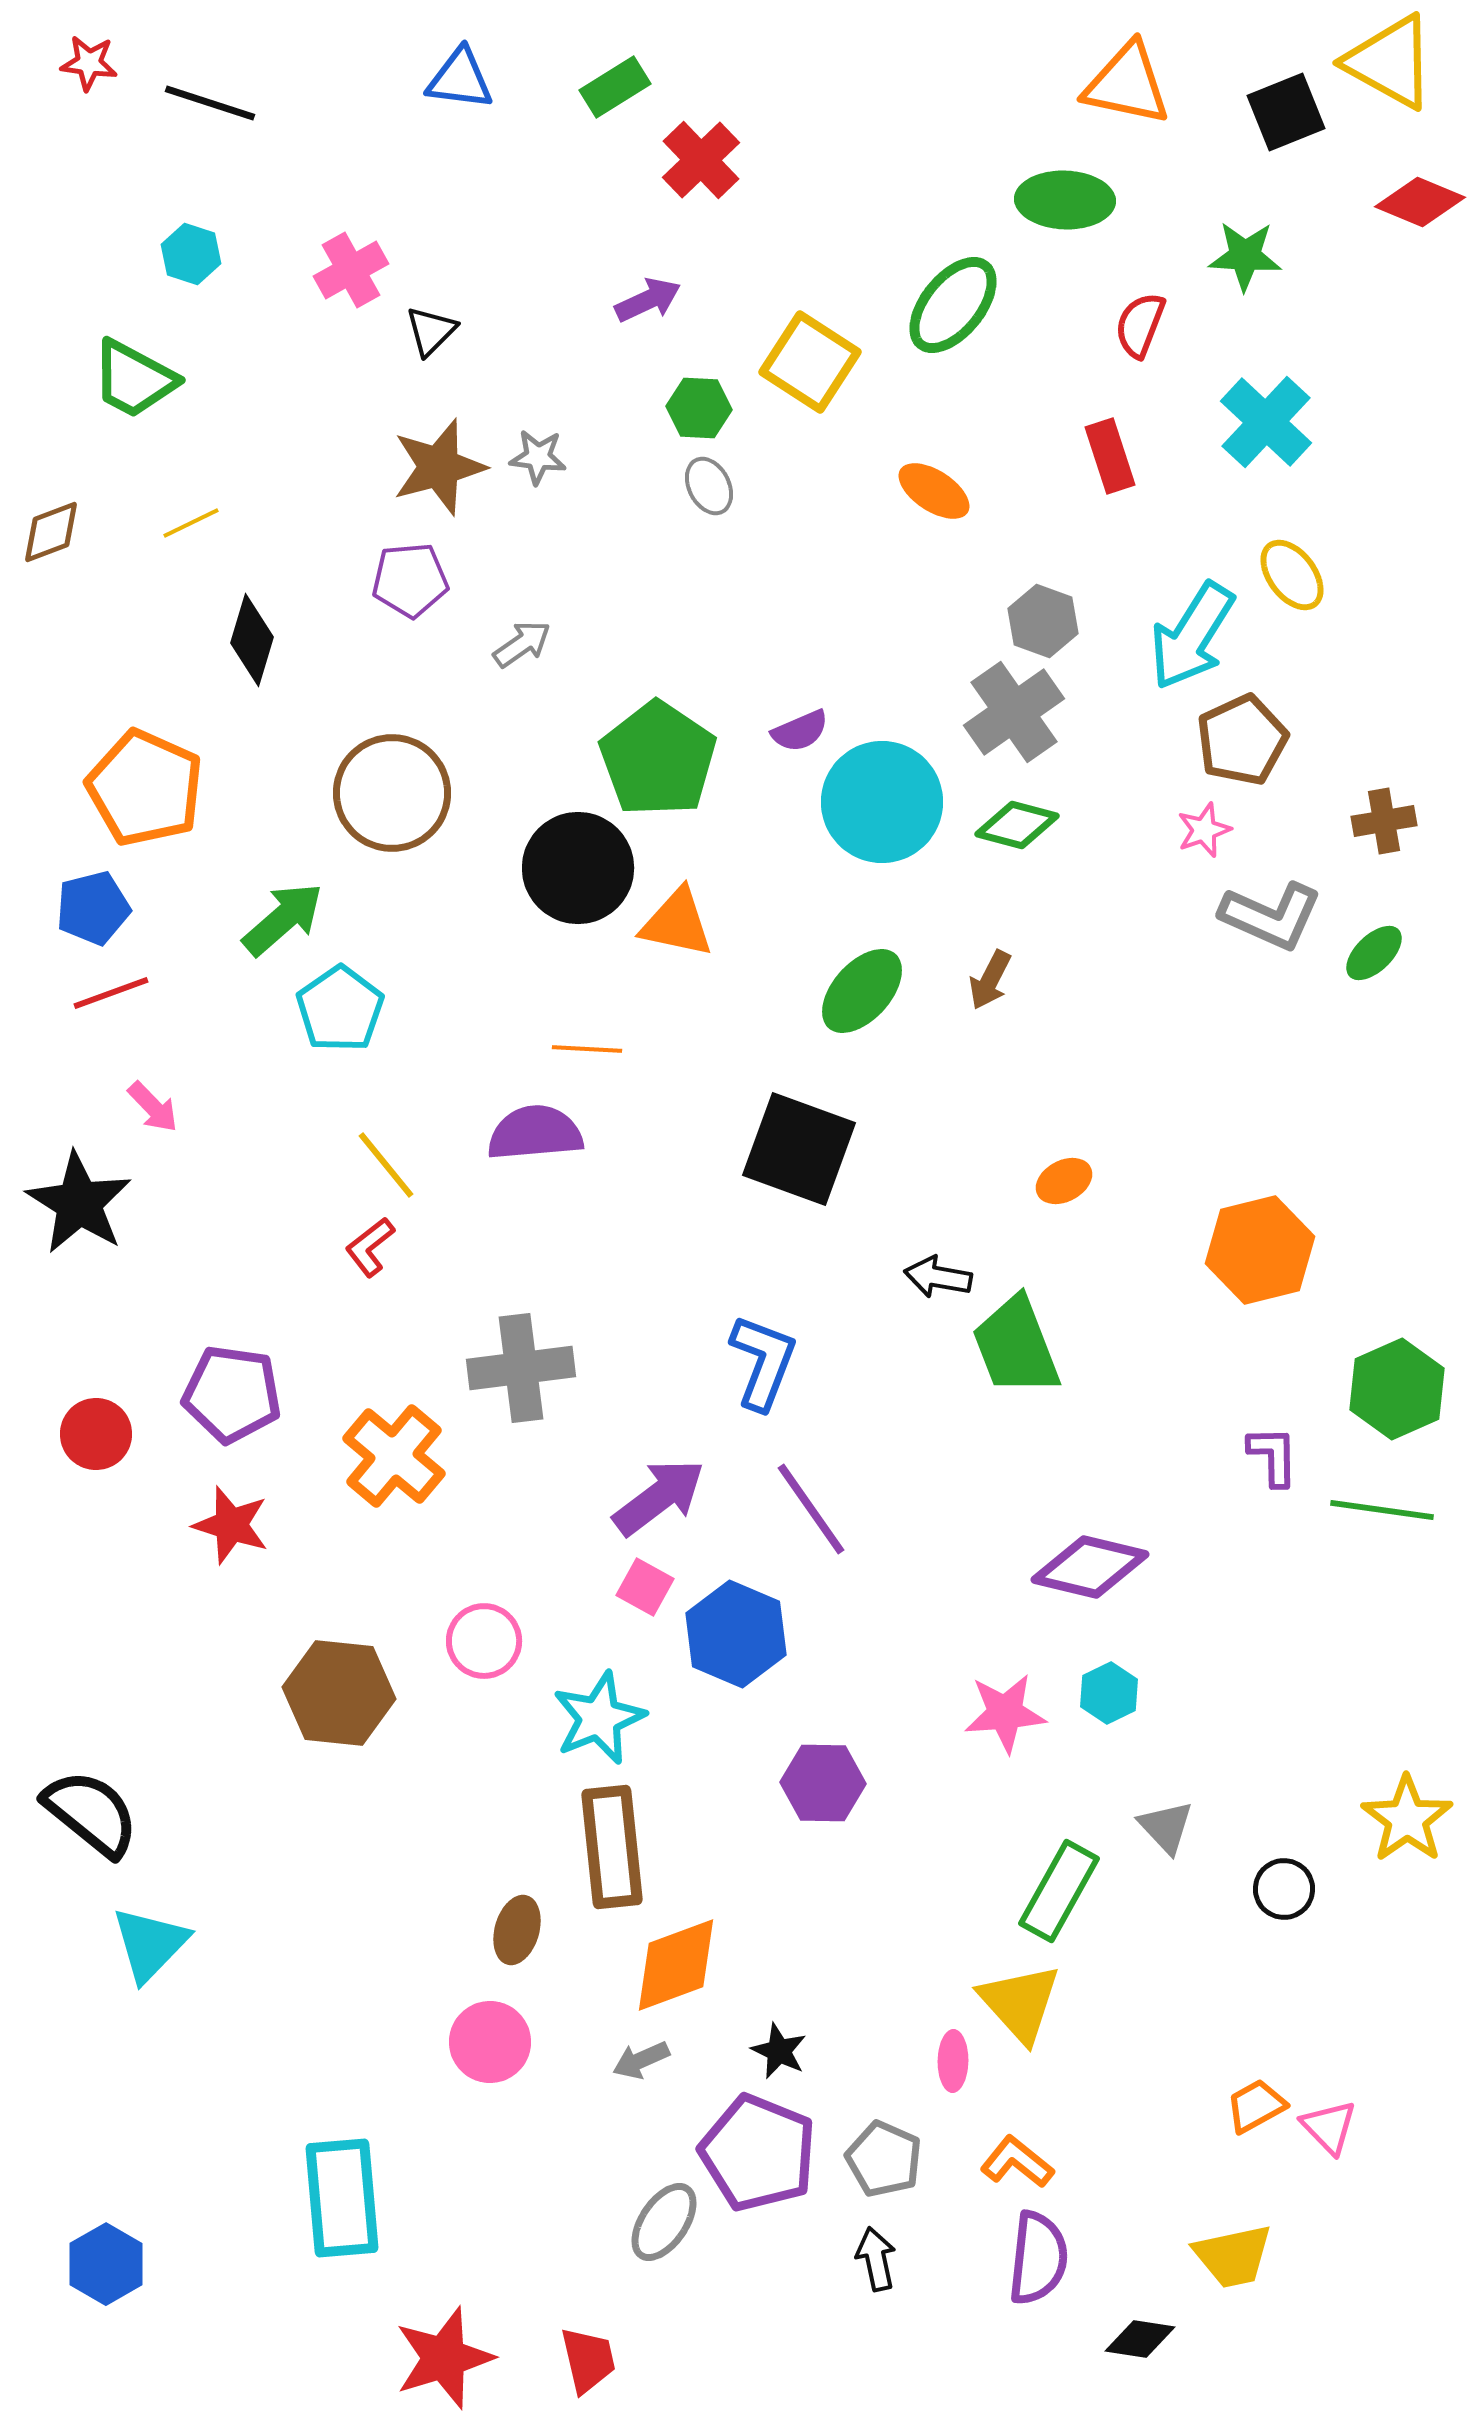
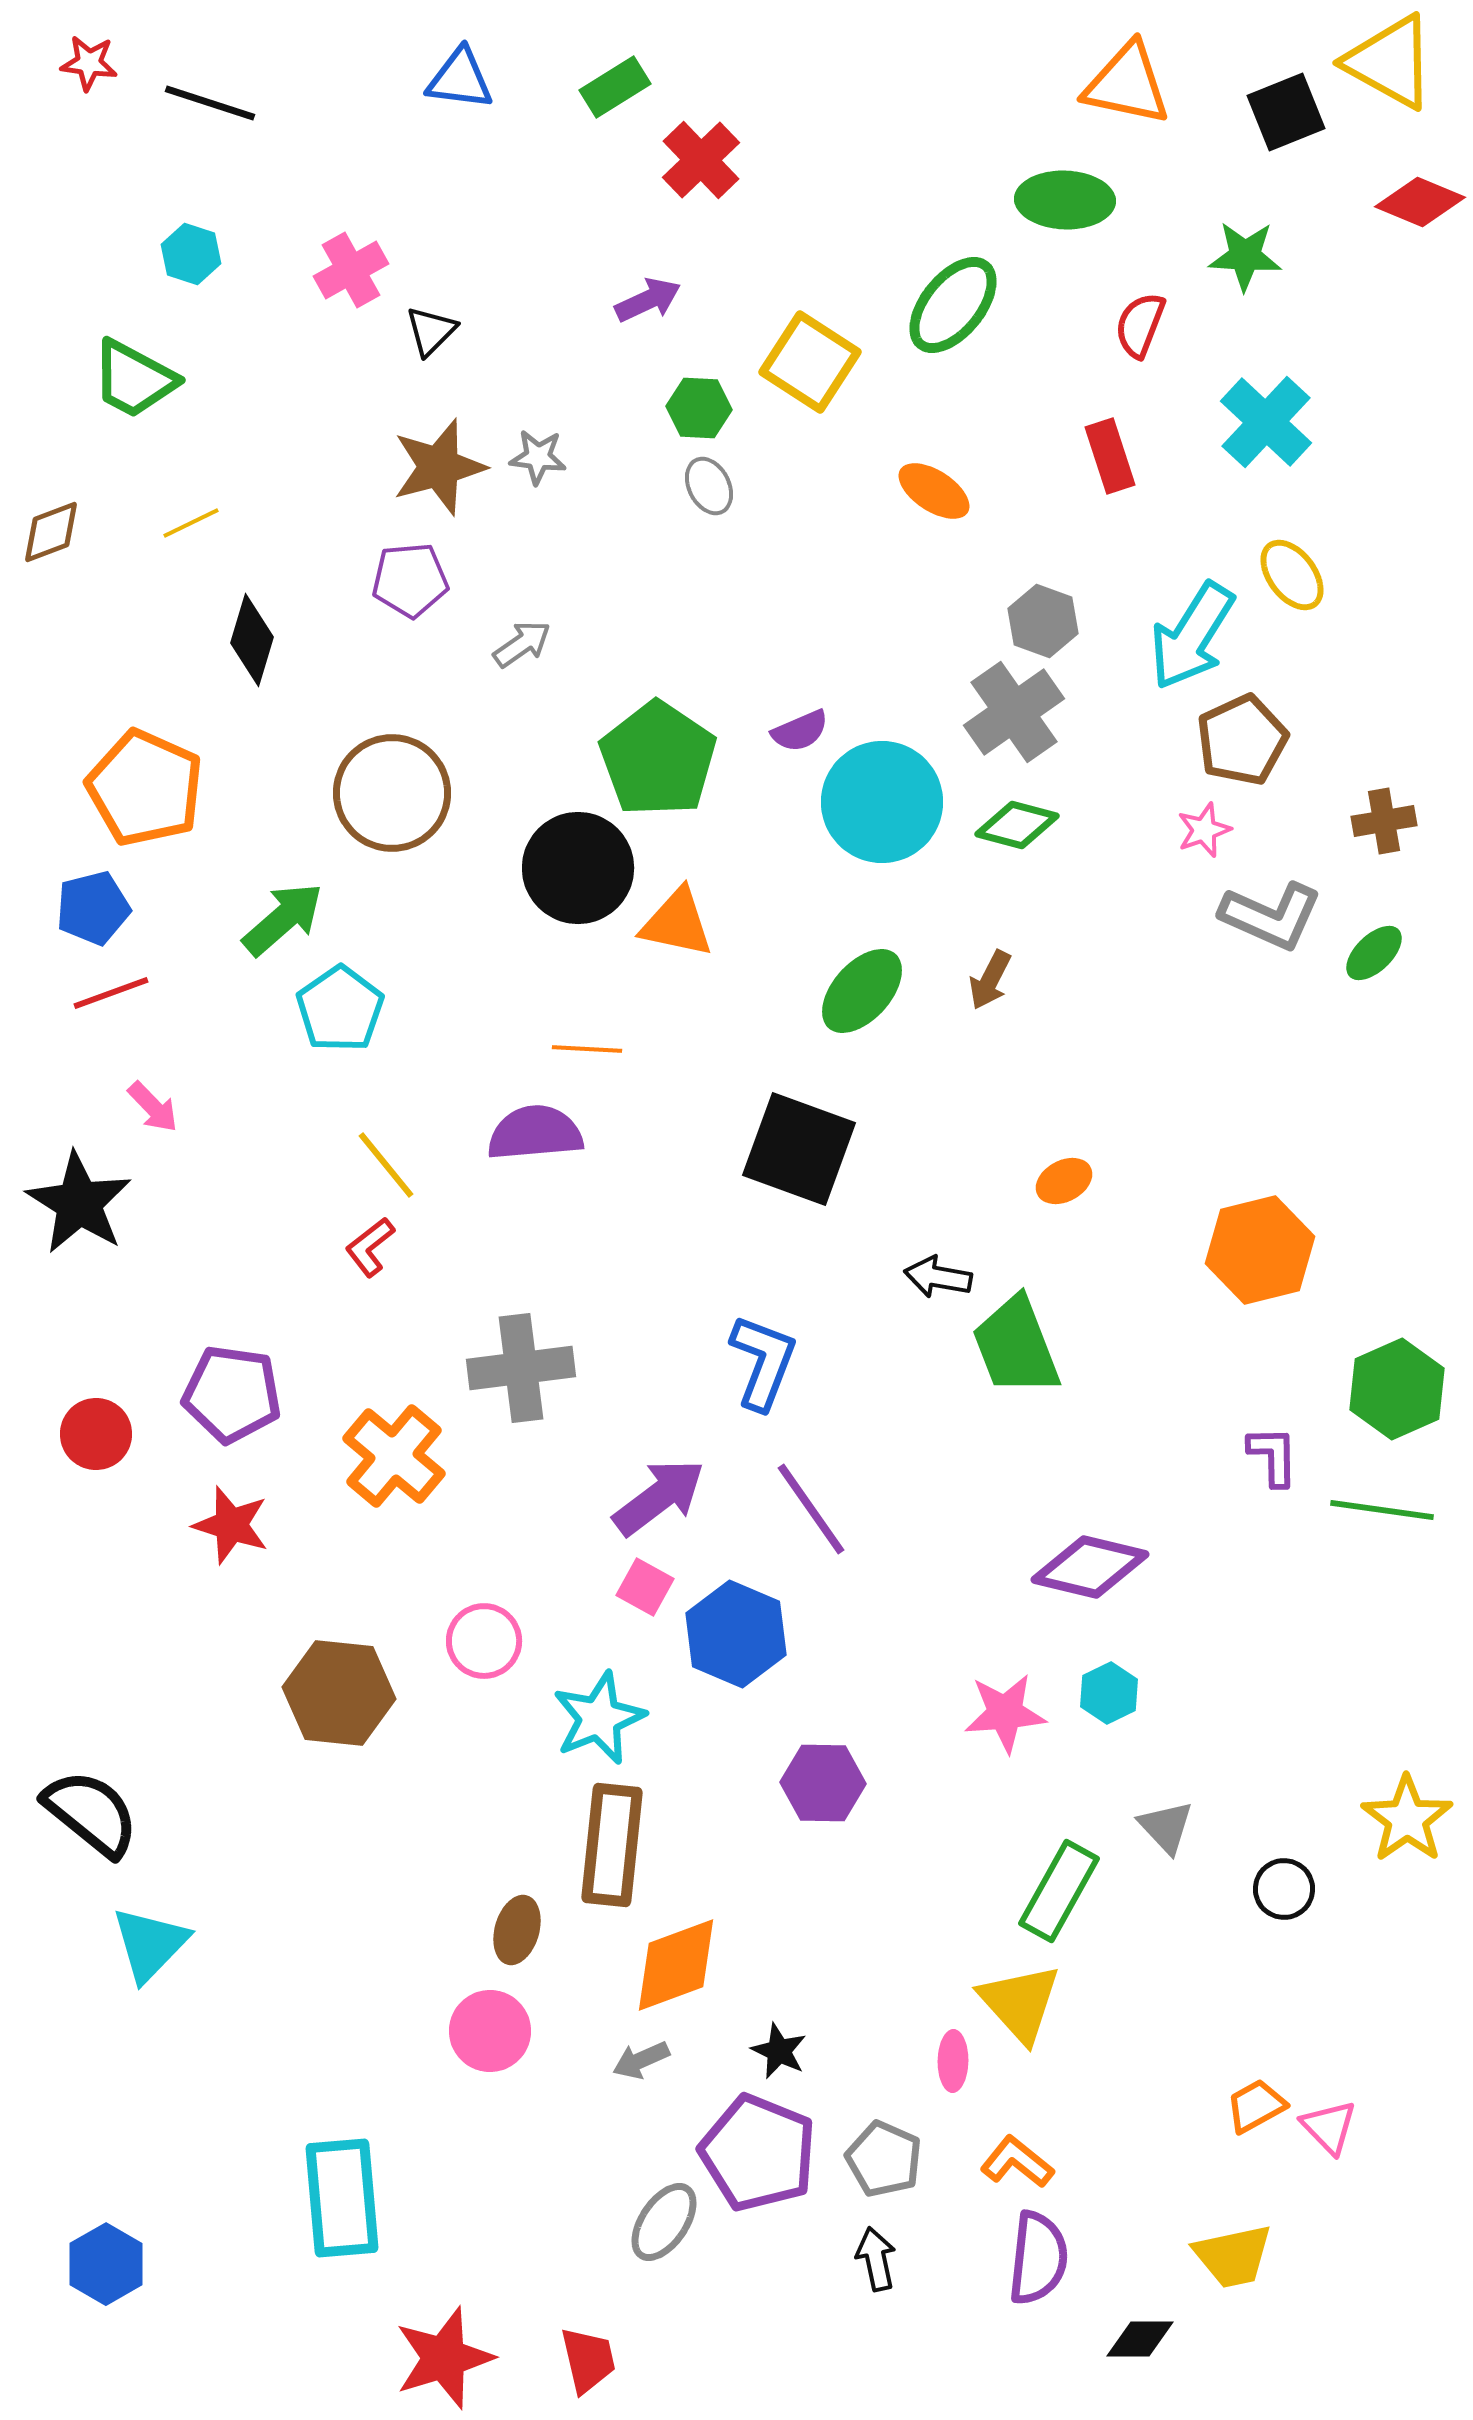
brown rectangle at (612, 1847): moved 2 px up; rotated 12 degrees clockwise
pink circle at (490, 2042): moved 11 px up
black diamond at (1140, 2339): rotated 8 degrees counterclockwise
